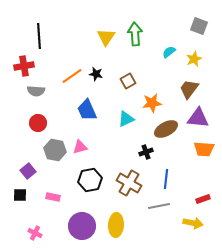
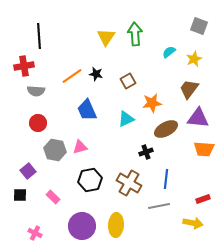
pink rectangle: rotated 32 degrees clockwise
